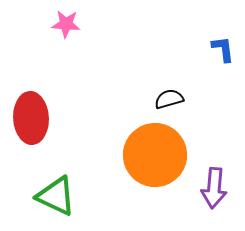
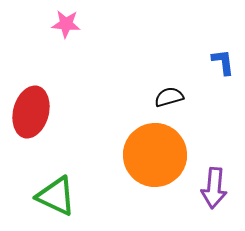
blue L-shape: moved 13 px down
black semicircle: moved 2 px up
red ellipse: moved 6 px up; rotated 18 degrees clockwise
